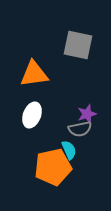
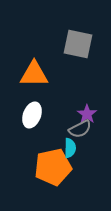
gray square: moved 1 px up
orange triangle: rotated 8 degrees clockwise
purple star: rotated 18 degrees counterclockwise
gray semicircle: rotated 15 degrees counterclockwise
cyan semicircle: moved 1 px right, 2 px up; rotated 24 degrees clockwise
